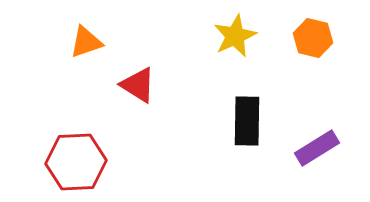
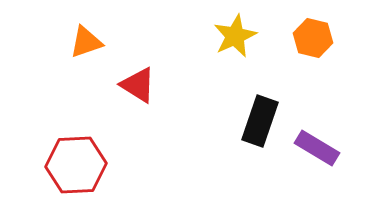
black rectangle: moved 13 px right; rotated 18 degrees clockwise
purple rectangle: rotated 63 degrees clockwise
red hexagon: moved 3 px down
